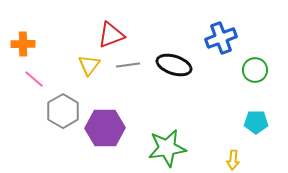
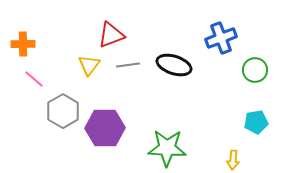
cyan pentagon: rotated 10 degrees counterclockwise
green star: rotated 12 degrees clockwise
